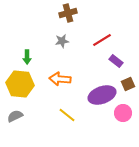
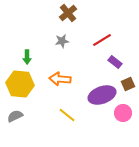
brown cross: rotated 24 degrees counterclockwise
purple rectangle: moved 1 px left, 1 px down
